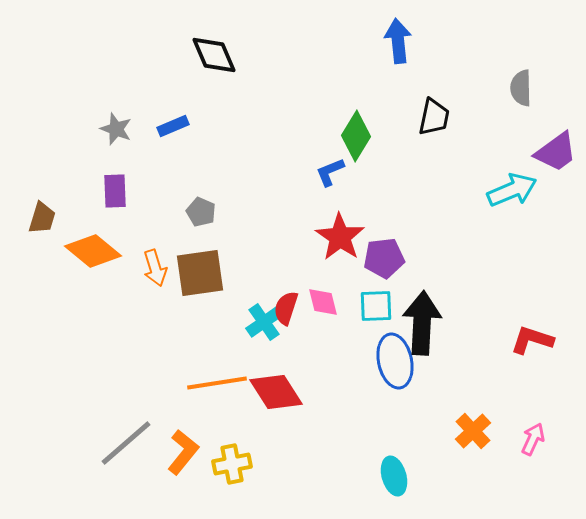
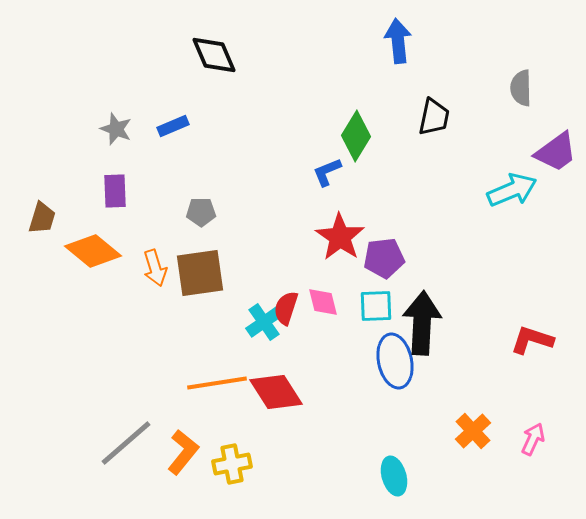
blue L-shape: moved 3 px left
gray pentagon: rotated 24 degrees counterclockwise
